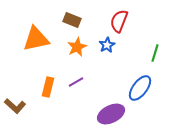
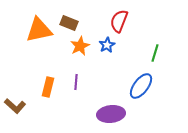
brown rectangle: moved 3 px left, 3 px down
orange triangle: moved 3 px right, 9 px up
orange star: moved 3 px right, 1 px up
purple line: rotated 56 degrees counterclockwise
blue ellipse: moved 1 px right, 2 px up
purple ellipse: rotated 20 degrees clockwise
